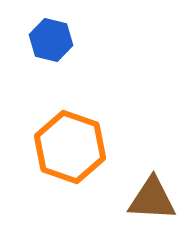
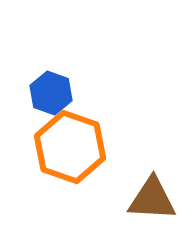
blue hexagon: moved 53 px down; rotated 6 degrees clockwise
